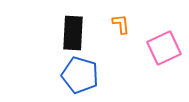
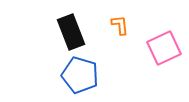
orange L-shape: moved 1 px left, 1 px down
black rectangle: moved 2 px left, 1 px up; rotated 24 degrees counterclockwise
